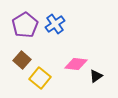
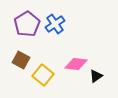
purple pentagon: moved 2 px right, 1 px up
brown square: moved 1 px left; rotated 12 degrees counterclockwise
yellow square: moved 3 px right, 3 px up
